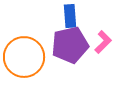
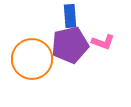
pink L-shape: rotated 65 degrees clockwise
orange circle: moved 8 px right, 2 px down
